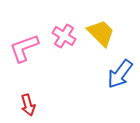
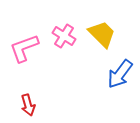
yellow trapezoid: moved 1 px right, 1 px down
